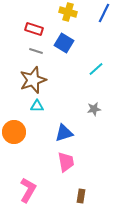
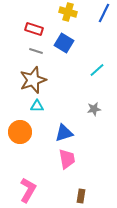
cyan line: moved 1 px right, 1 px down
orange circle: moved 6 px right
pink trapezoid: moved 1 px right, 3 px up
